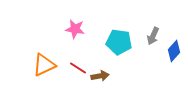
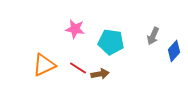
cyan pentagon: moved 8 px left
brown arrow: moved 2 px up
